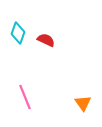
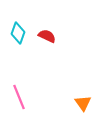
red semicircle: moved 1 px right, 4 px up
pink line: moved 6 px left
